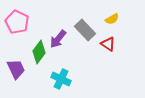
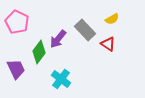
cyan cross: rotated 12 degrees clockwise
